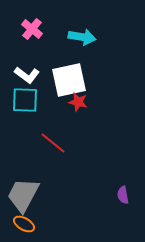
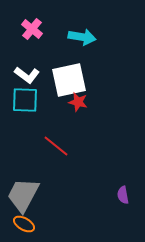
red line: moved 3 px right, 3 px down
